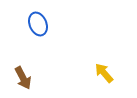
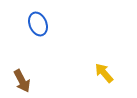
brown arrow: moved 1 px left, 3 px down
